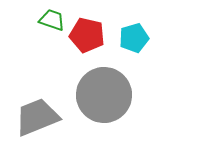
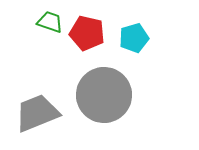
green trapezoid: moved 2 px left, 2 px down
red pentagon: moved 2 px up
gray trapezoid: moved 4 px up
